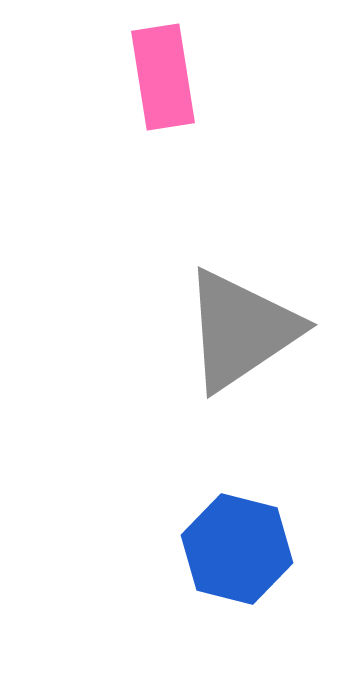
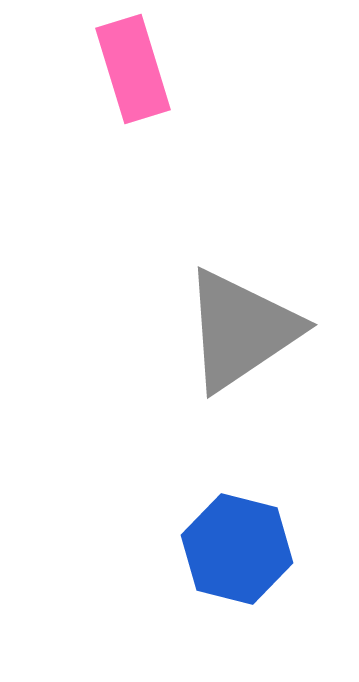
pink rectangle: moved 30 px left, 8 px up; rotated 8 degrees counterclockwise
